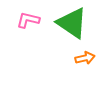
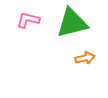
green triangle: rotated 48 degrees counterclockwise
